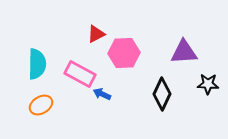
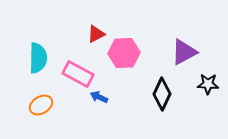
purple triangle: rotated 24 degrees counterclockwise
cyan semicircle: moved 1 px right, 6 px up
pink rectangle: moved 2 px left
blue arrow: moved 3 px left, 3 px down
